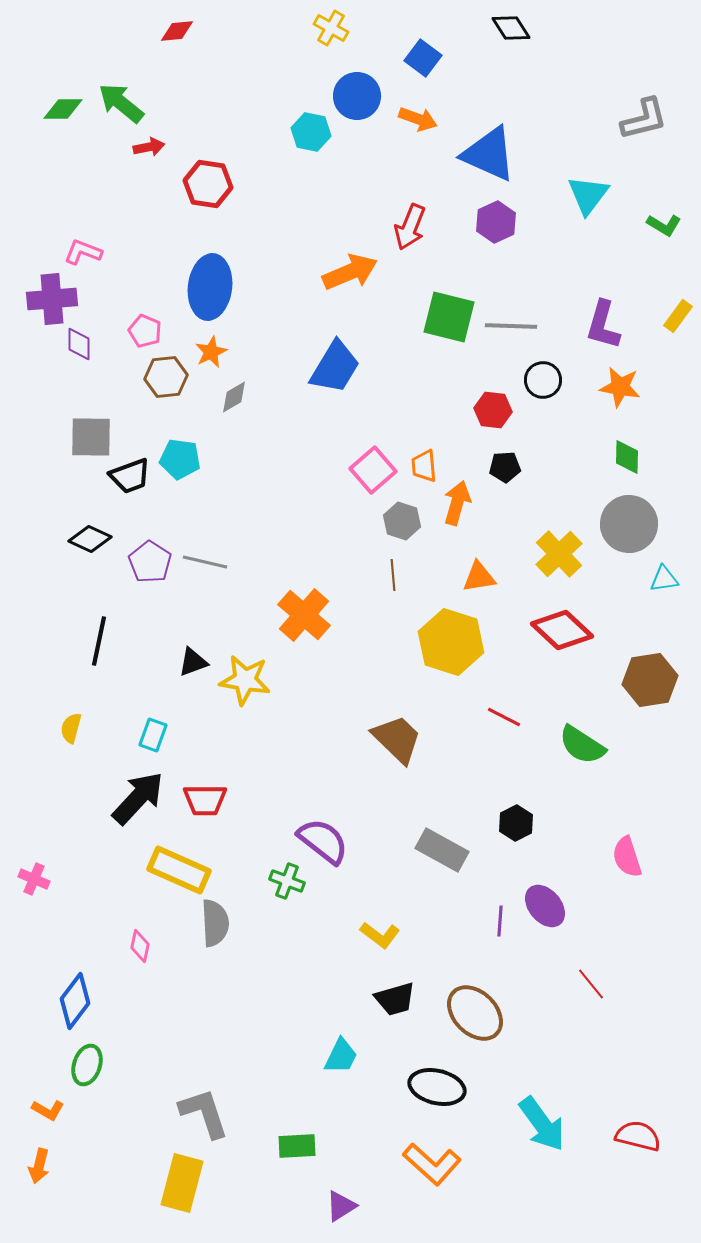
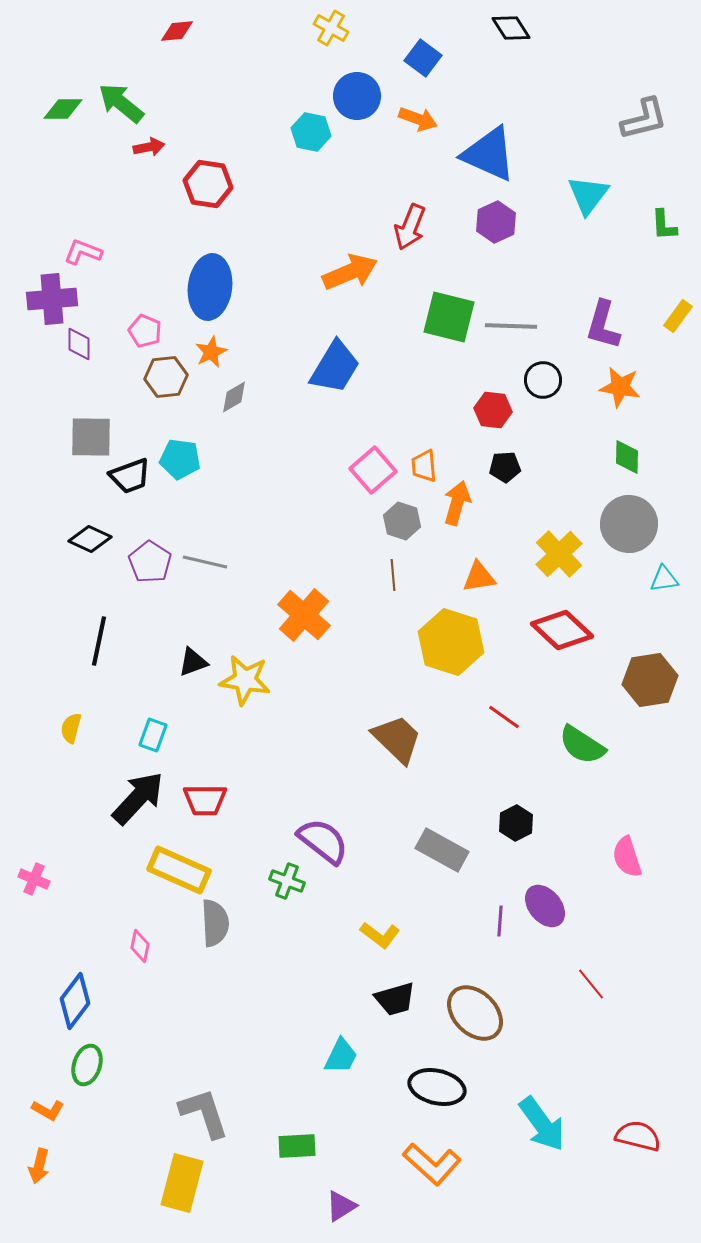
green L-shape at (664, 225): rotated 56 degrees clockwise
red line at (504, 717): rotated 8 degrees clockwise
